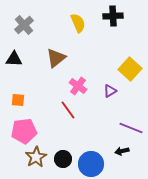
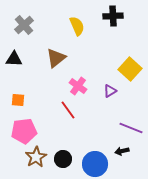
yellow semicircle: moved 1 px left, 3 px down
blue circle: moved 4 px right
